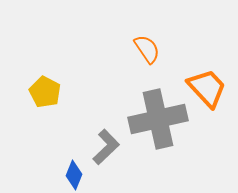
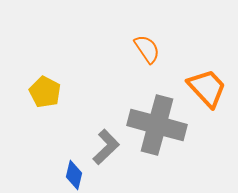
gray cross: moved 1 px left, 6 px down; rotated 28 degrees clockwise
blue diamond: rotated 8 degrees counterclockwise
